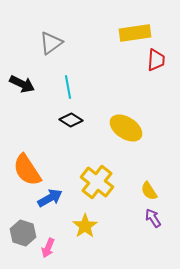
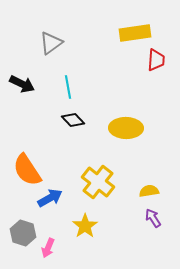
black diamond: moved 2 px right; rotated 15 degrees clockwise
yellow ellipse: rotated 32 degrees counterclockwise
yellow cross: moved 1 px right
yellow semicircle: rotated 114 degrees clockwise
